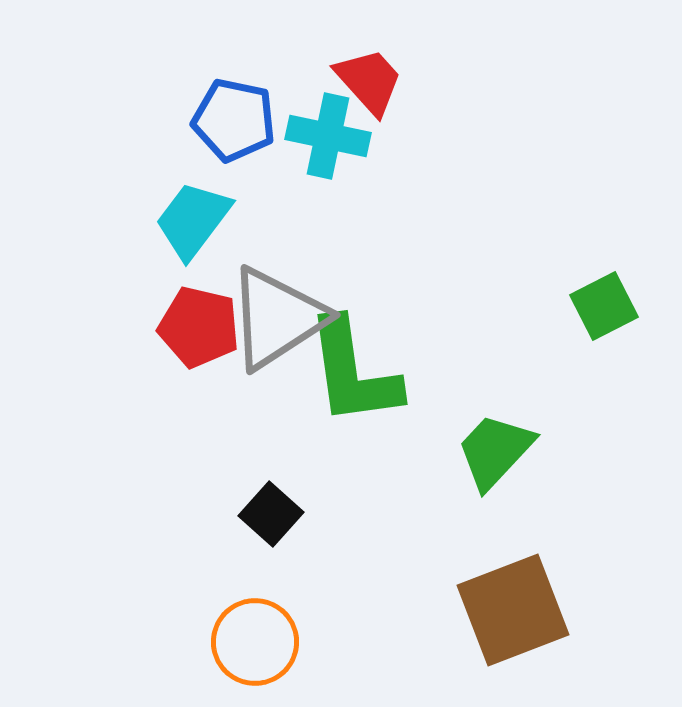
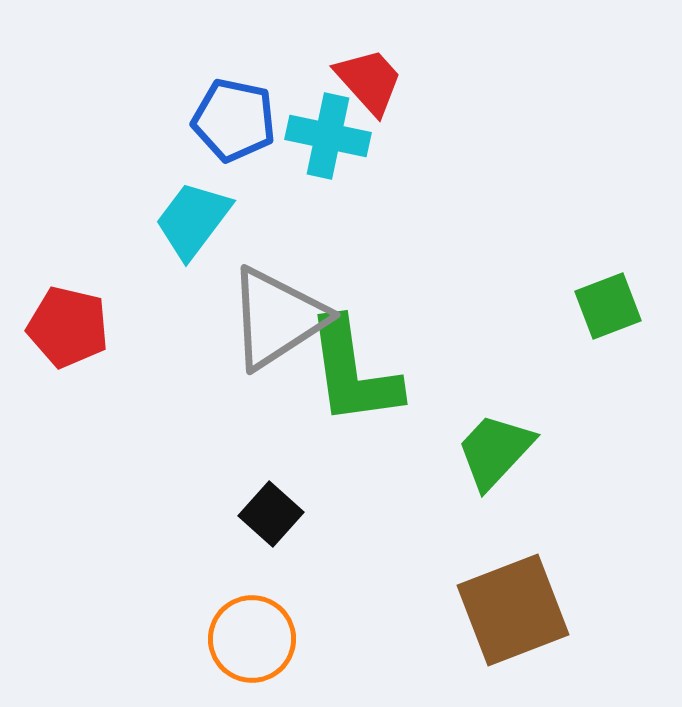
green square: moved 4 px right; rotated 6 degrees clockwise
red pentagon: moved 131 px left
orange circle: moved 3 px left, 3 px up
